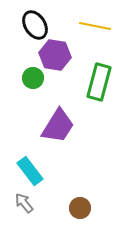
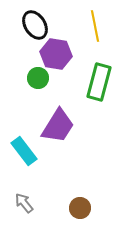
yellow line: rotated 68 degrees clockwise
purple hexagon: moved 1 px right, 1 px up
green circle: moved 5 px right
cyan rectangle: moved 6 px left, 20 px up
